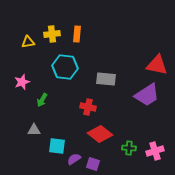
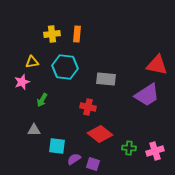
yellow triangle: moved 4 px right, 20 px down
